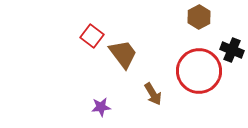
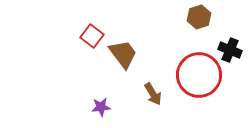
brown hexagon: rotated 10 degrees clockwise
black cross: moved 2 px left
red circle: moved 4 px down
